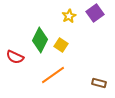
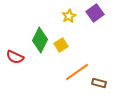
yellow square: rotated 24 degrees clockwise
orange line: moved 24 px right, 3 px up
